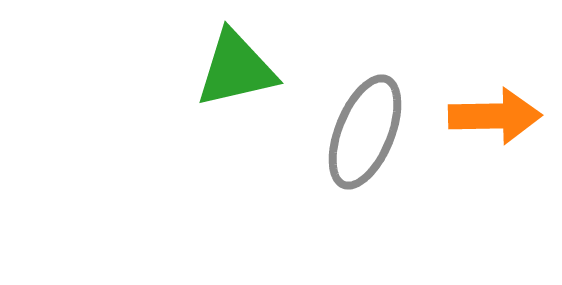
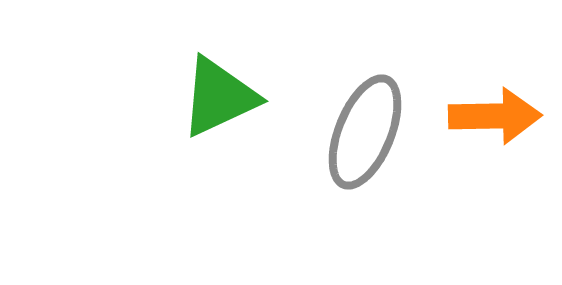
green triangle: moved 17 px left, 28 px down; rotated 12 degrees counterclockwise
